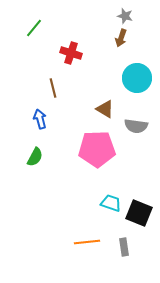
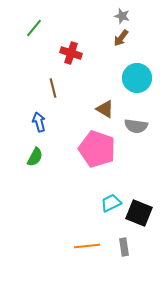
gray star: moved 3 px left
brown arrow: rotated 18 degrees clockwise
blue arrow: moved 1 px left, 3 px down
pink pentagon: rotated 21 degrees clockwise
cyan trapezoid: rotated 45 degrees counterclockwise
orange line: moved 4 px down
